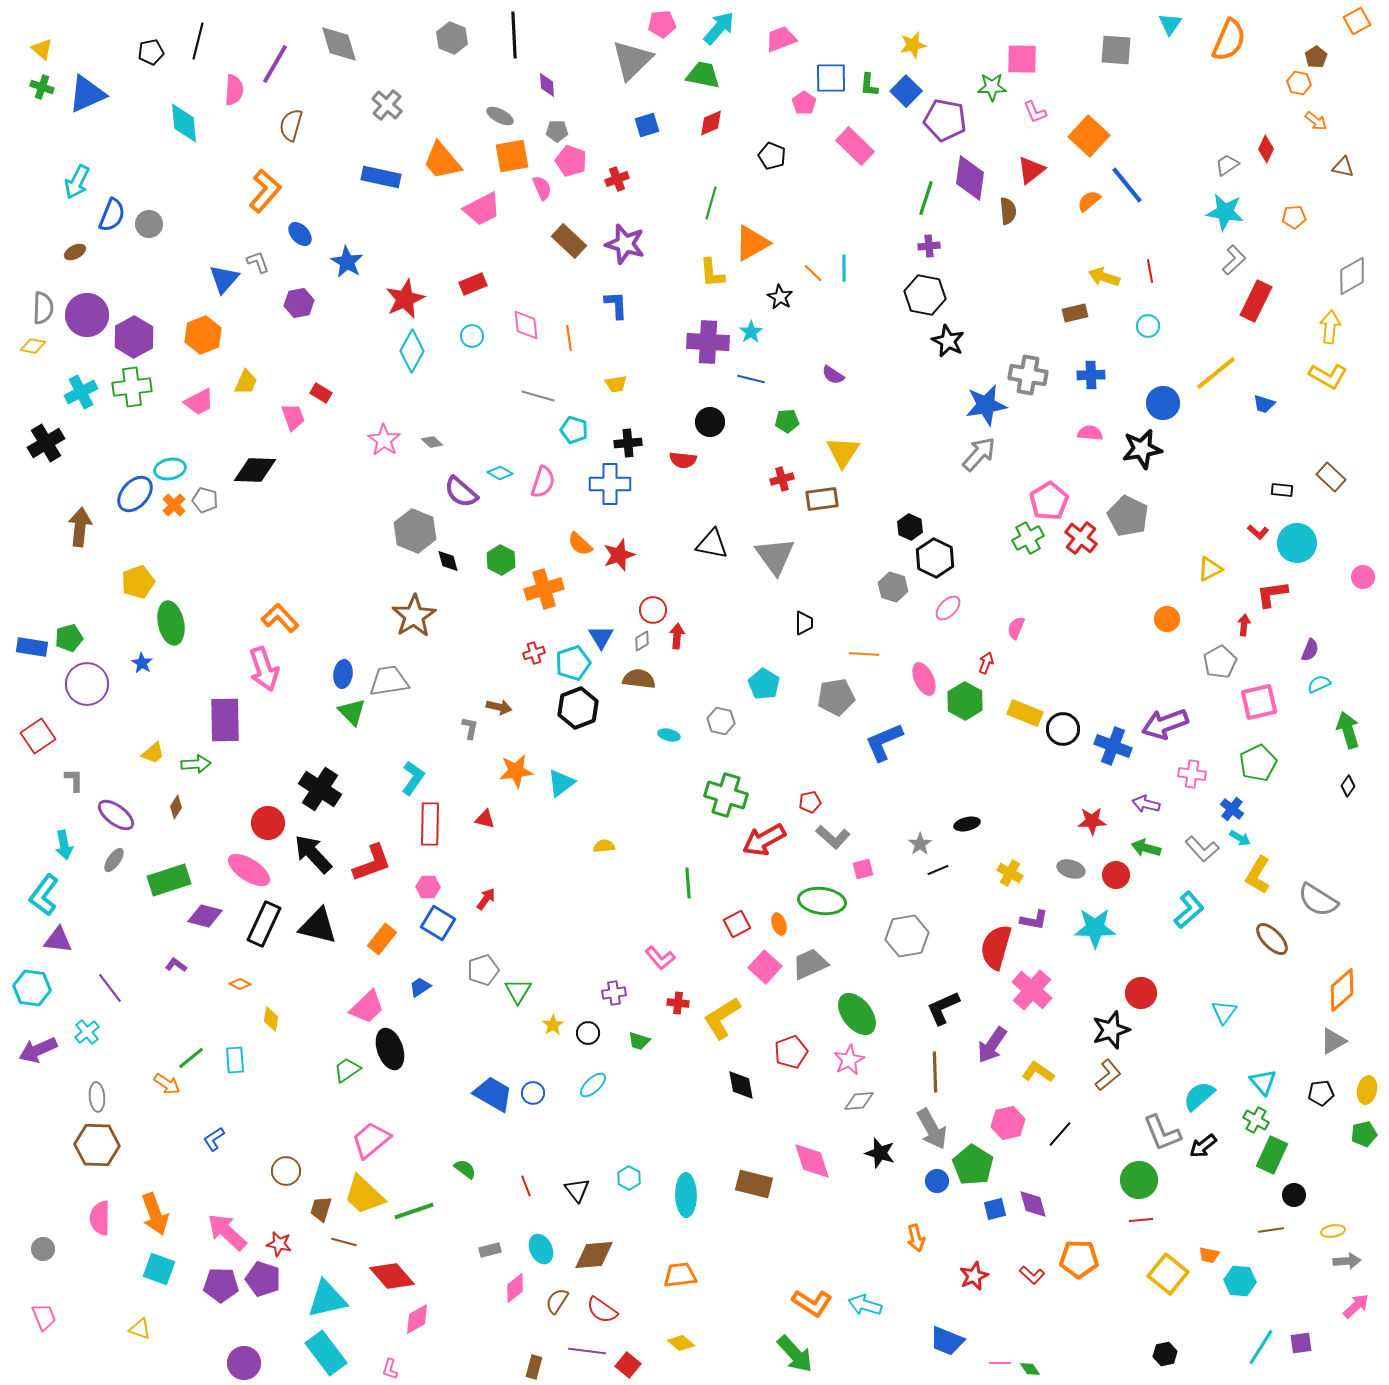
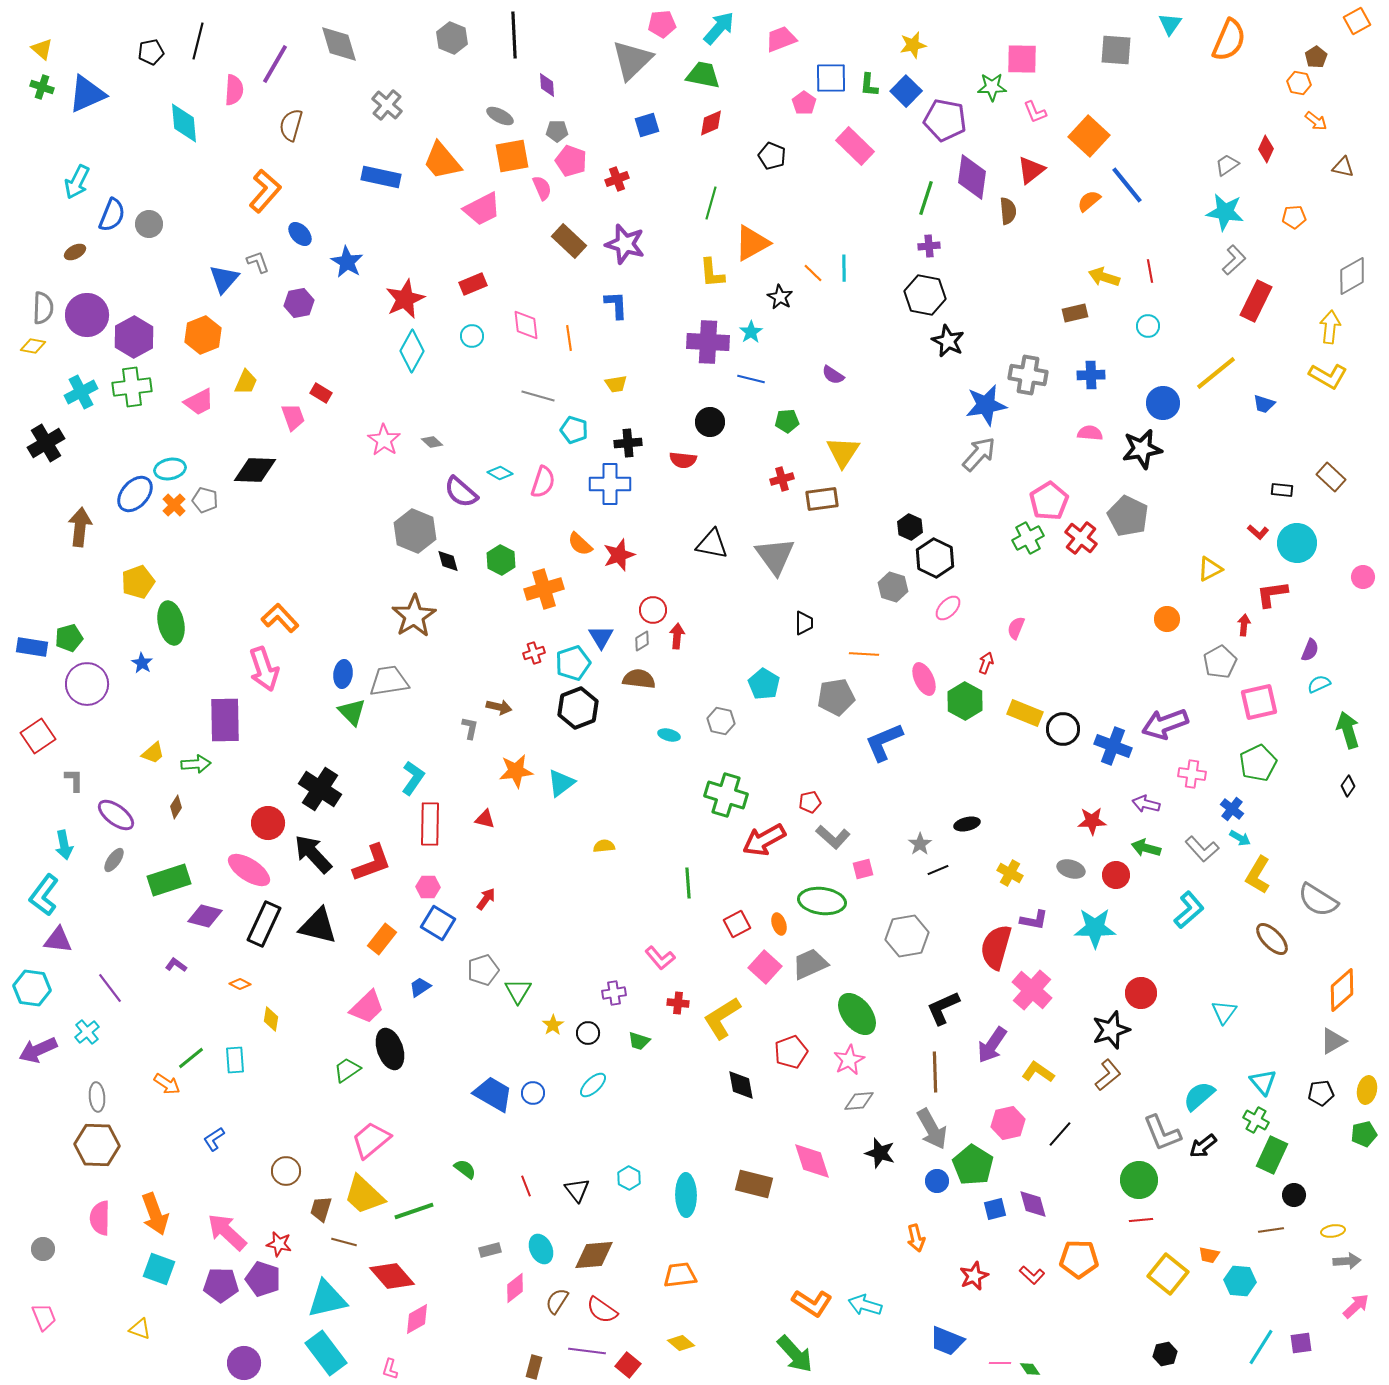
purple diamond at (970, 178): moved 2 px right, 1 px up
